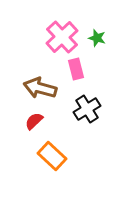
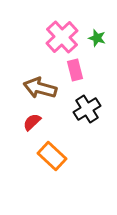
pink rectangle: moved 1 px left, 1 px down
red semicircle: moved 2 px left, 1 px down
